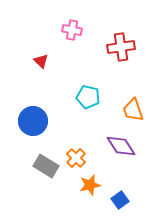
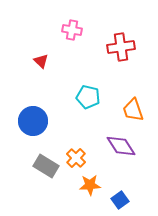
orange star: rotated 10 degrees clockwise
